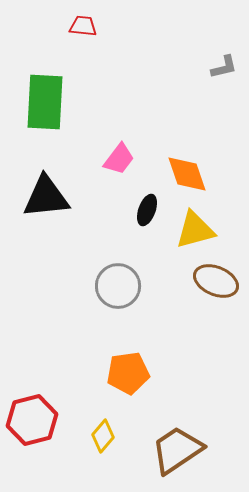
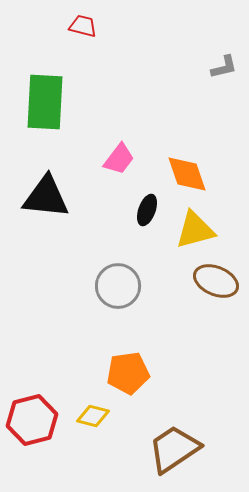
red trapezoid: rotated 8 degrees clockwise
black triangle: rotated 12 degrees clockwise
yellow diamond: moved 10 px left, 20 px up; rotated 64 degrees clockwise
brown trapezoid: moved 3 px left, 1 px up
